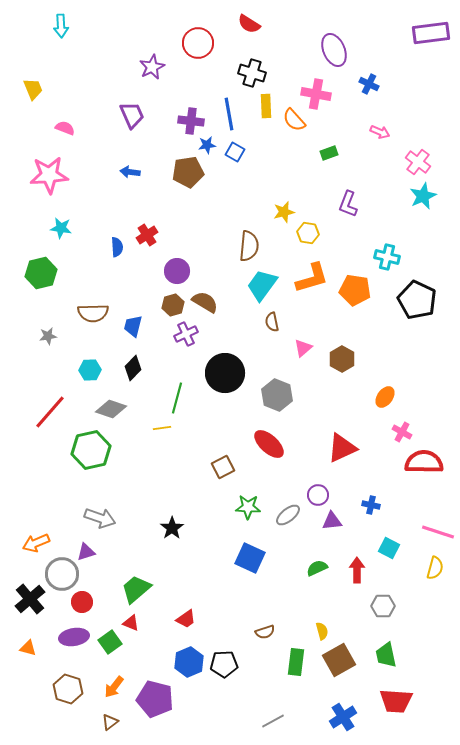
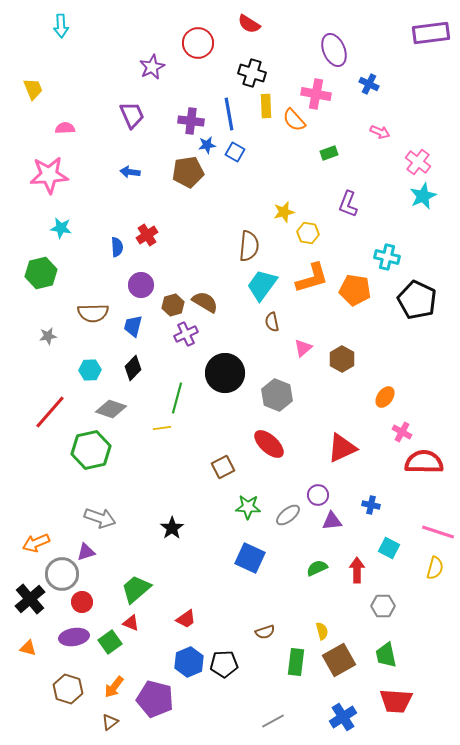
pink semicircle at (65, 128): rotated 24 degrees counterclockwise
purple circle at (177, 271): moved 36 px left, 14 px down
